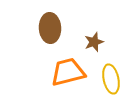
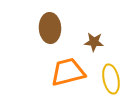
brown star: rotated 24 degrees clockwise
